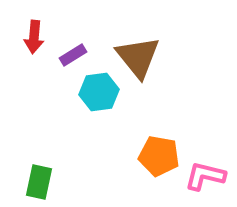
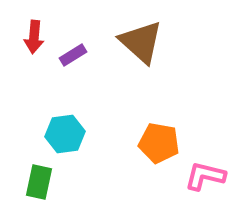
brown triangle: moved 3 px right, 15 px up; rotated 9 degrees counterclockwise
cyan hexagon: moved 34 px left, 42 px down
orange pentagon: moved 13 px up
